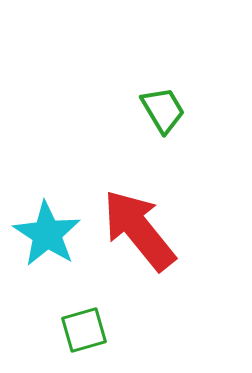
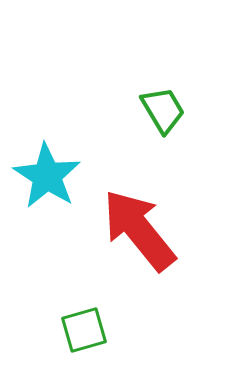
cyan star: moved 58 px up
